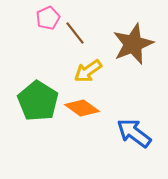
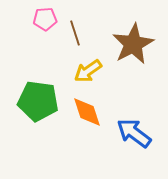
pink pentagon: moved 3 px left, 1 px down; rotated 20 degrees clockwise
brown line: rotated 20 degrees clockwise
brown star: rotated 6 degrees counterclockwise
green pentagon: rotated 24 degrees counterclockwise
orange diamond: moved 5 px right, 4 px down; rotated 36 degrees clockwise
